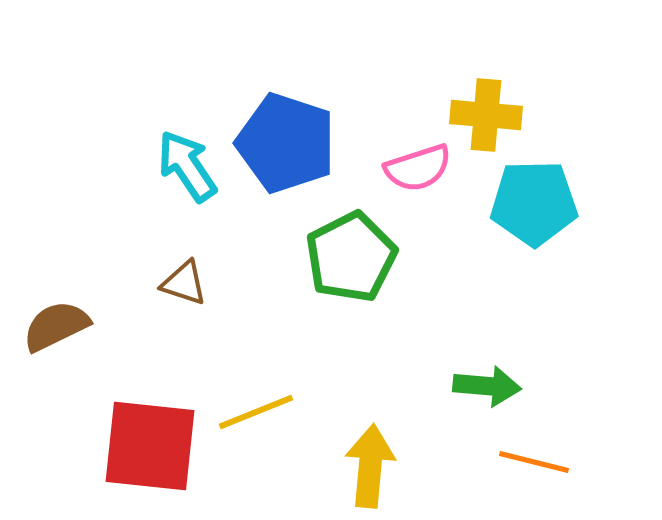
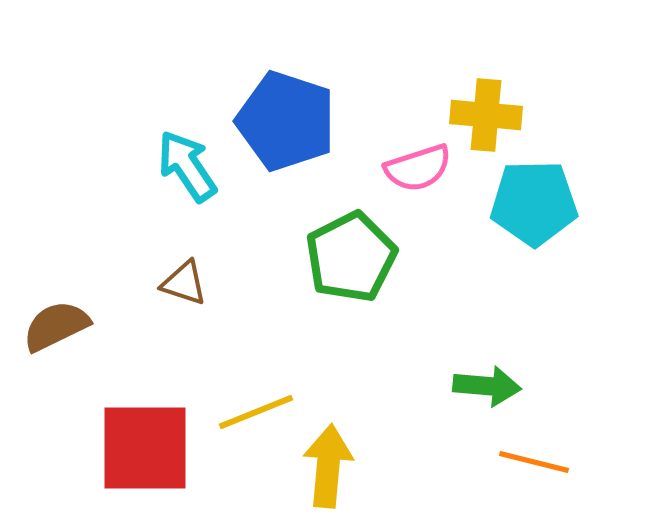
blue pentagon: moved 22 px up
red square: moved 5 px left, 2 px down; rotated 6 degrees counterclockwise
yellow arrow: moved 42 px left
